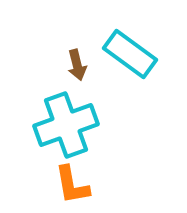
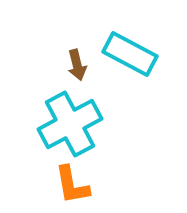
cyan rectangle: rotated 8 degrees counterclockwise
cyan cross: moved 4 px right, 1 px up; rotated 8 degrees counterclockwise
